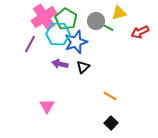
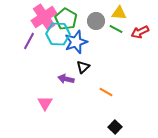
yellow triangle: rotated 21 degrees clockwise
green line: moved 9 px right, 2 px down
purple line: moved 1 px left, 3 px up
purple arrow: moved 6 px right, 15 px down
orange line: moved 4 px left, 4 px up
pink triangle: moved 2 px left, 3 px up
black square: moved 4 px right, 4 px down
